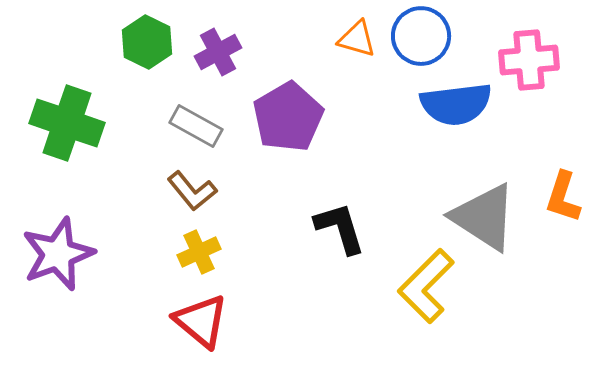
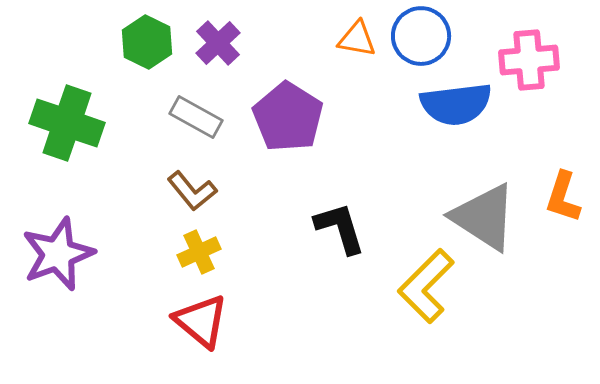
orange triangle: rotated 6 degrees counterclockwise
purple cross: moved 9 px up; rotated 15 degrees counterclockwise
purple pentagon: rotated 10 degrees counterclockwise
gray rectangle: moved 9 px up
